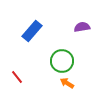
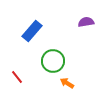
purple semicircle: moved 4 px right, 5 px up
green circle: moved 9 px left
